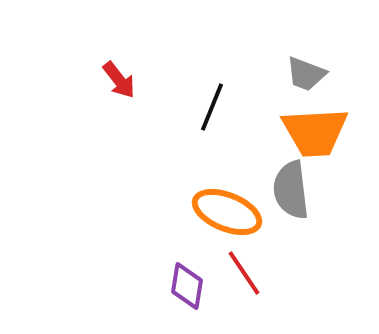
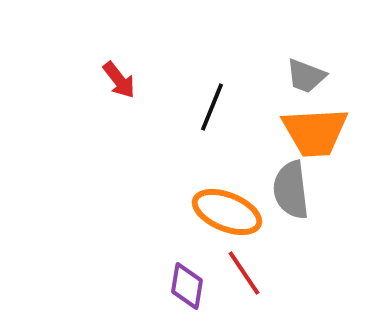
gray trapezoid: moved 2 px down
